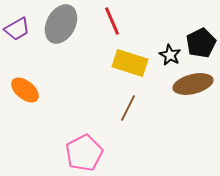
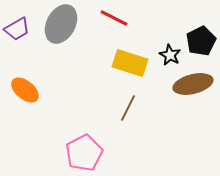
red line: moved 2 px right, 3 px up; rotated 40 degrees counterclockwise
black pentagon: moved 2 px up
